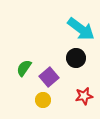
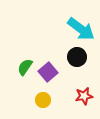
black circle: moved 1 px right, 1 px up
green semicircle: moved 1 px right, 1 px up
purple square: moved 1 px left, 5 px up
